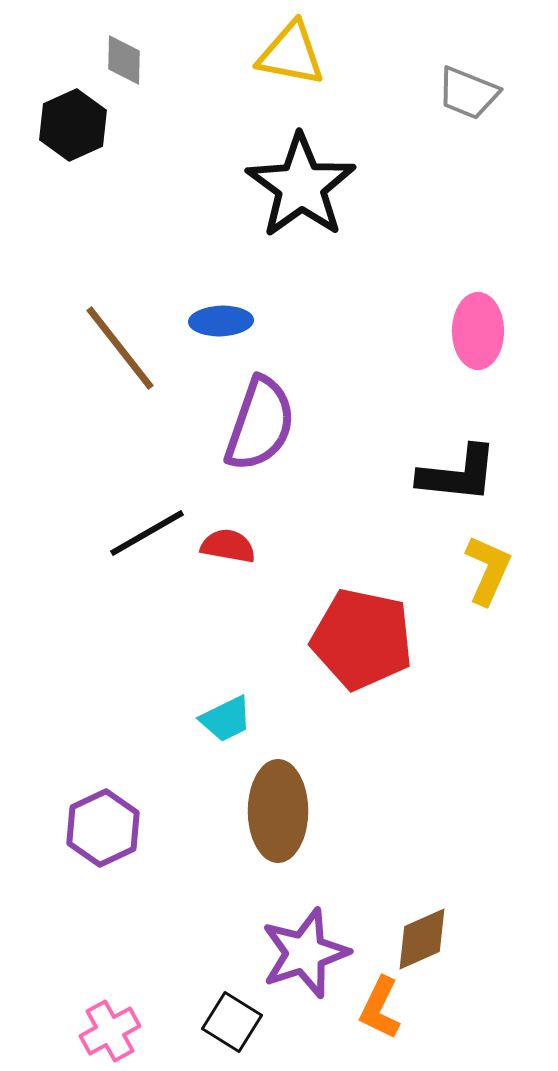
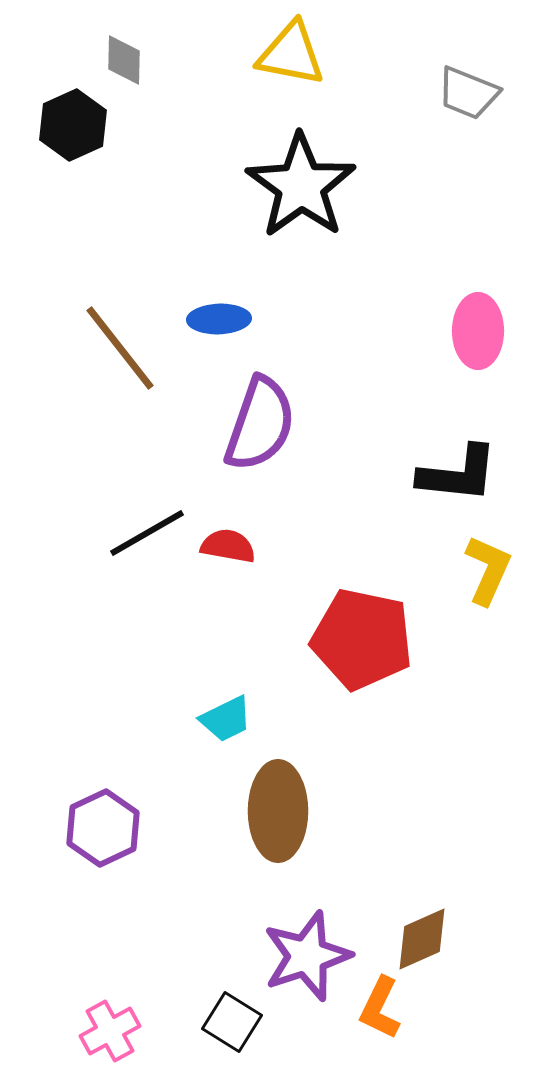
blue ellipse: moved 2 px left, 2 px up
purple star: moved 2 px right, 3 px down
